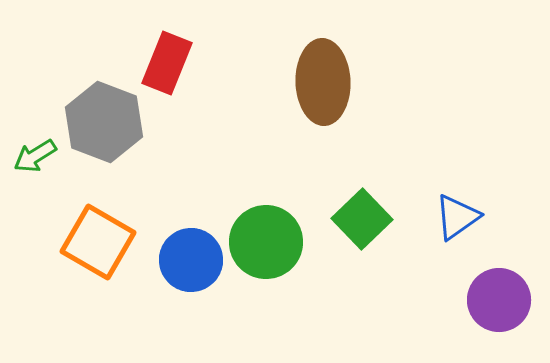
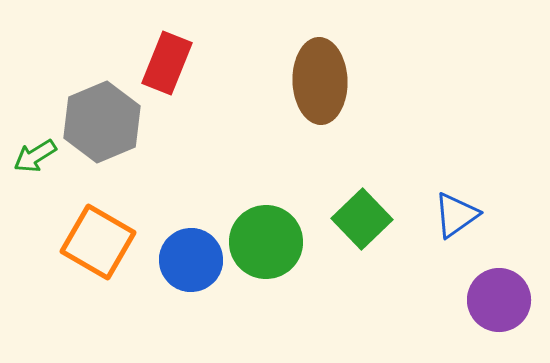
brown ellipse: moved 3 px left, 1 px up
gray hexagon: moved 2 px left; rotated 16 degrees clockwise
blue triangle: moved 1 px left, 2 px up
